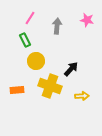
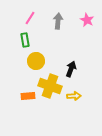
pink star: rotated 16 degrees clockwise
gray arrow: moved 1 px right, 5 px up
green rectangle: rotated 16 degrees clockwise
black arrow: rotated 21 degrees counterclockwise
orange rectangle: moved 11 px right, 6 px down
yellow arrow: moved 8 px left
